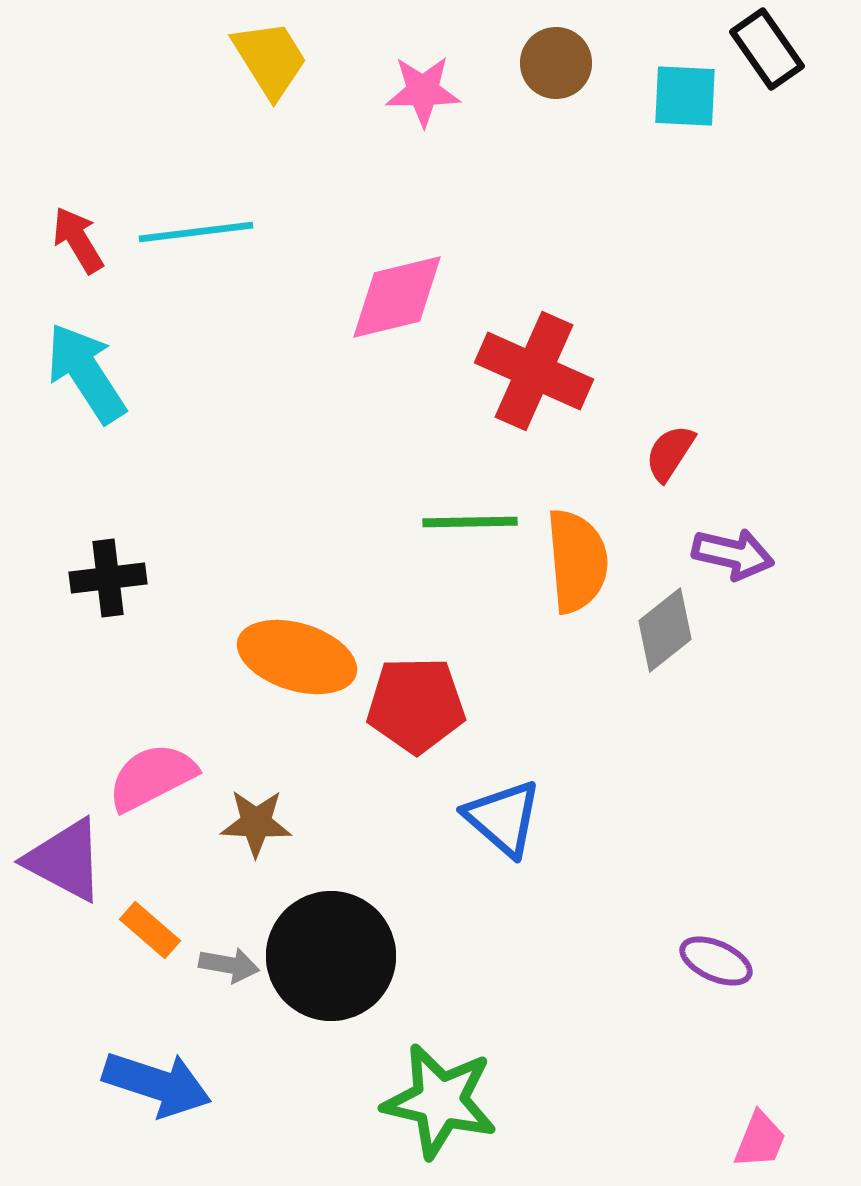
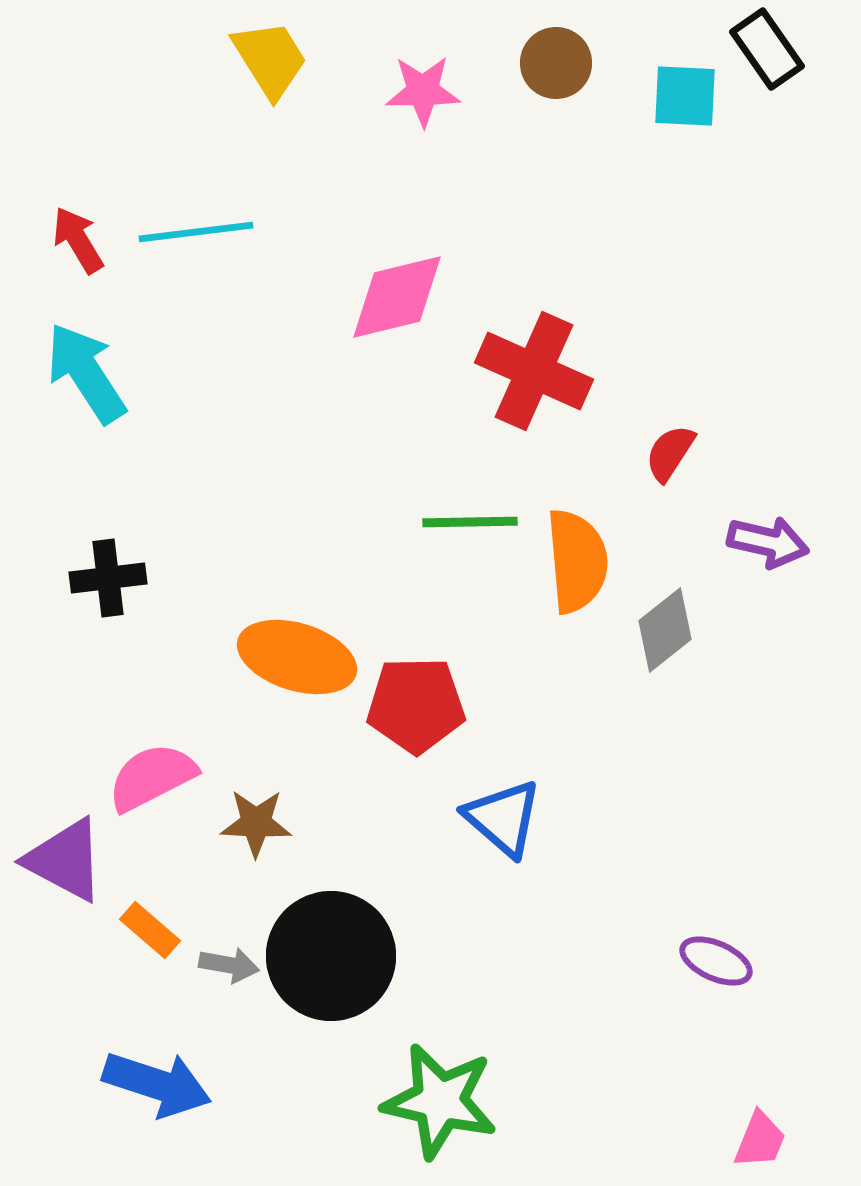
purple arrow: moved 35 px right, 12 px up
